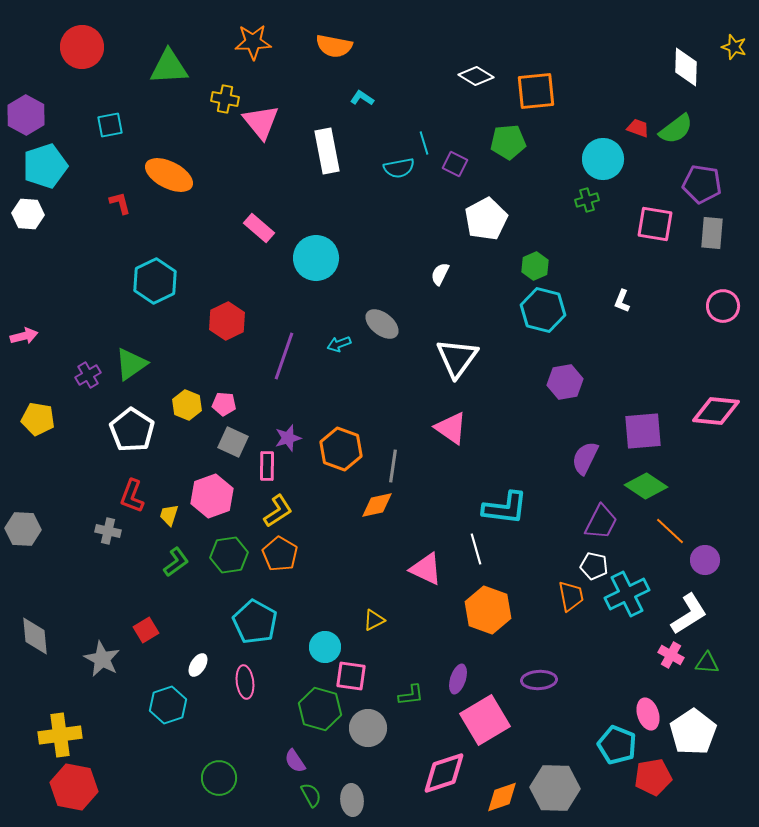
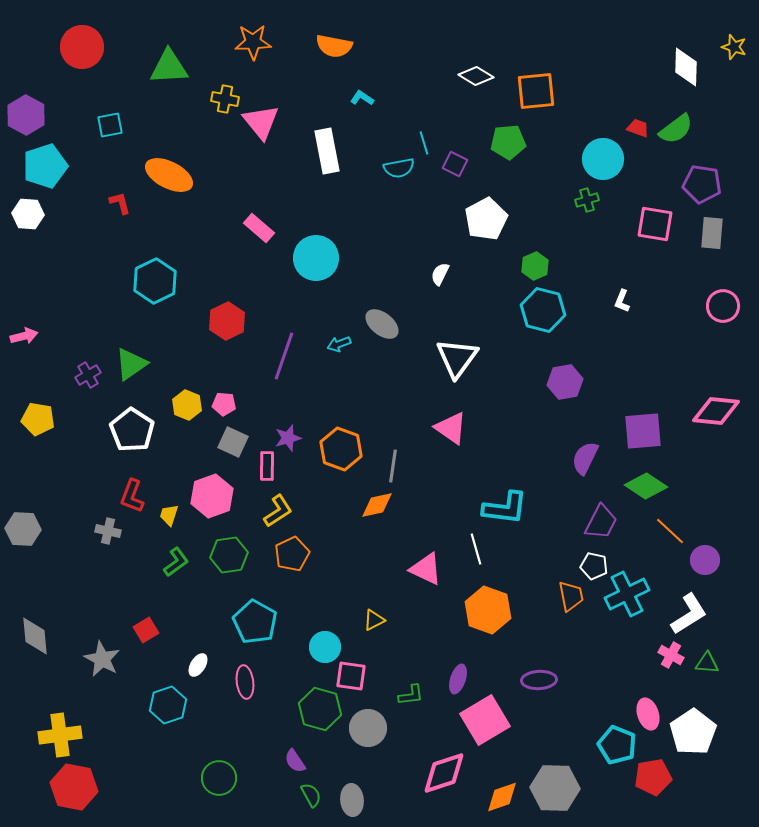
orange pentagon at (280, 554): moved 12 px right; rotated 16 degrees clockwise
